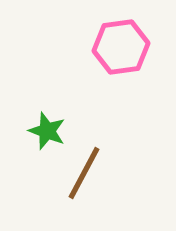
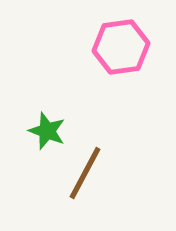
brown line: moved 1 px right
